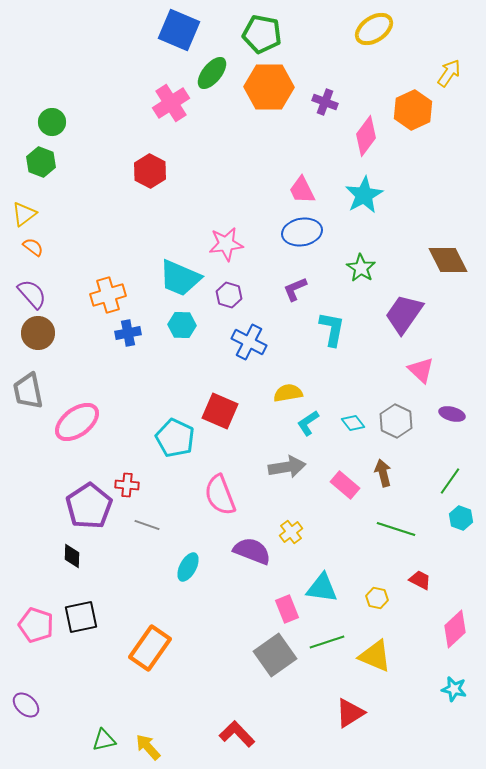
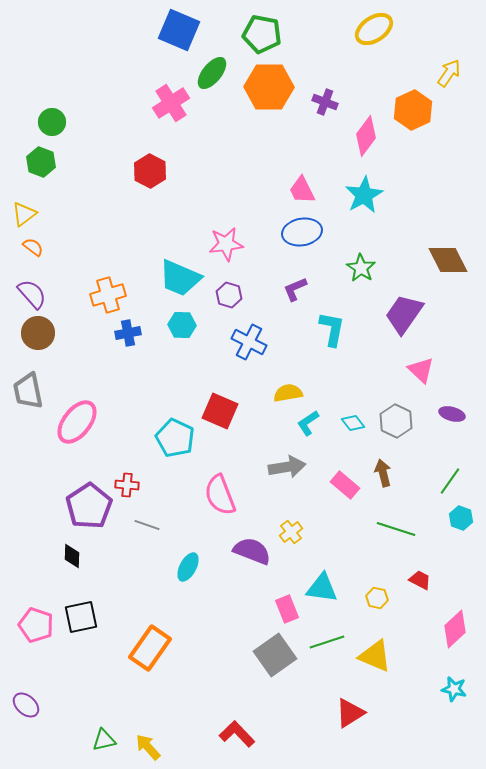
pink ellipse at (77, 422): rotated 15 degrees counterclockwise
